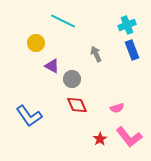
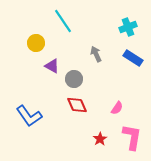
cyan line: rotated 30 degrees clockwise
cyan cross: moved 1 px right, 2 px down
blue rectangle: moved 1 px right, 8 px down; rotated 36 degrees counterclockwise
gray circle: moved 2 px right
pink semicircle: rotated 40 degrees counterclockwise
pink L-shape: moved 3 px right; rotated 132 degrees counterclockwise
